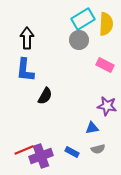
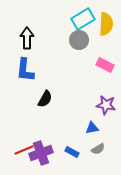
black semicircle: moved 3 px down
purple star: moved 1 px left, 1 px up
gray semicircle: rotated 16 degrees counterclockwise
purple cross: moved 3 px up
